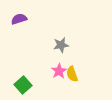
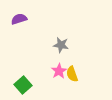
gray star: rotated 21 degrees clockwise
